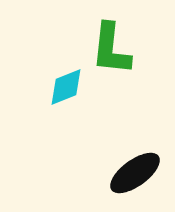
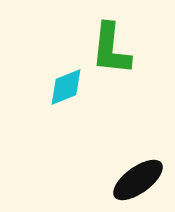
black ellipse: moved 3 px right, 7 px down
